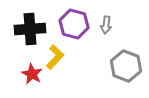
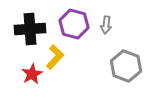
red star: rotated 15 degrees clockwise
